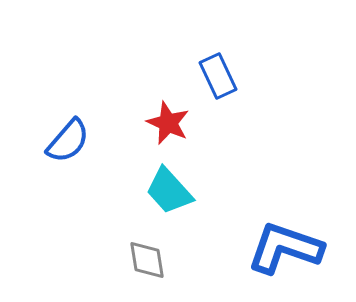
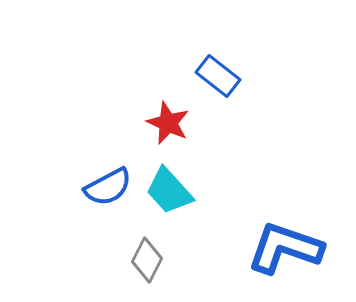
blue rectangle: rotated 27 degrees counterclockwise
blue semicircle: moved 40 px right, 46 px down; rotated 21 degrees clockwise
gray diamond: rotated 36 degrees clockwise
